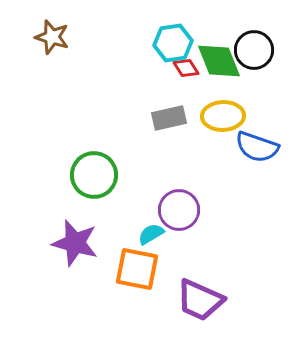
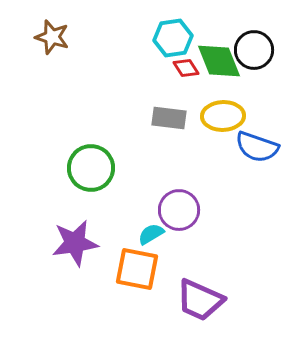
cyan hexagon: moved 5 px up
gray rectangle: rotated 20 degrees clockwise
green circle: moved 3 px left, 7 px up
purple star: rotated 24 degrees counterclockwise
